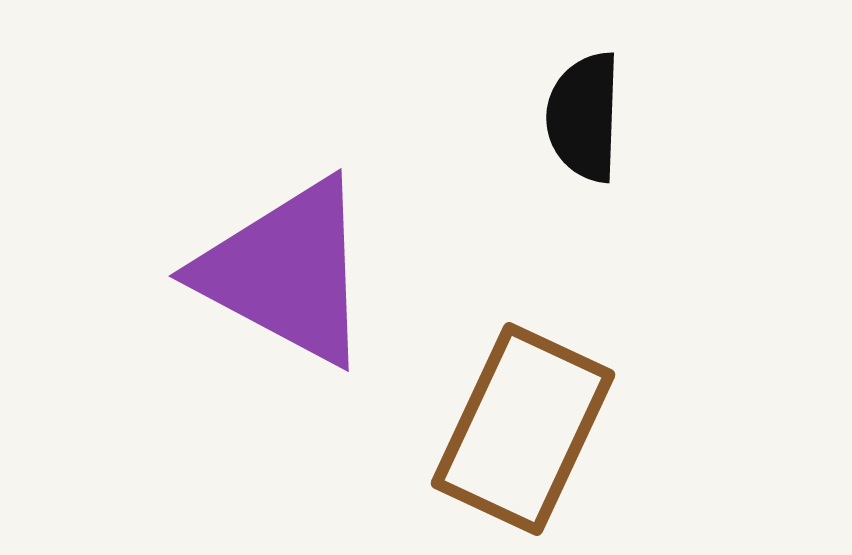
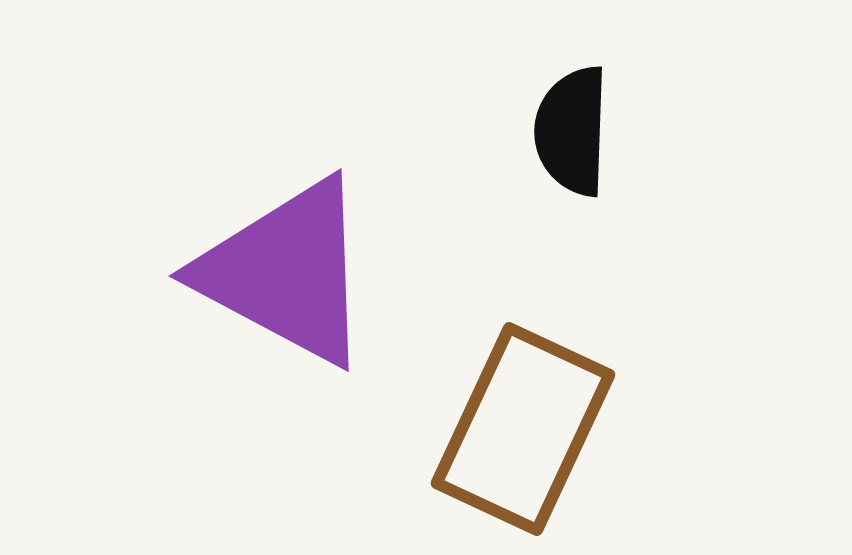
black semicircle: moved 12 px left, 14 px down
